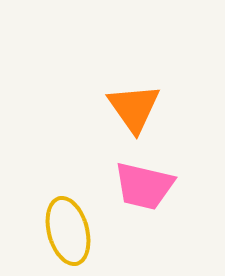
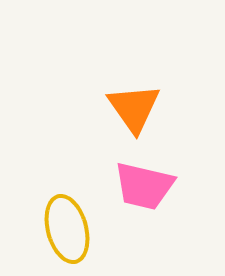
yellow ellipse: moved 1 px left, 2 px up
